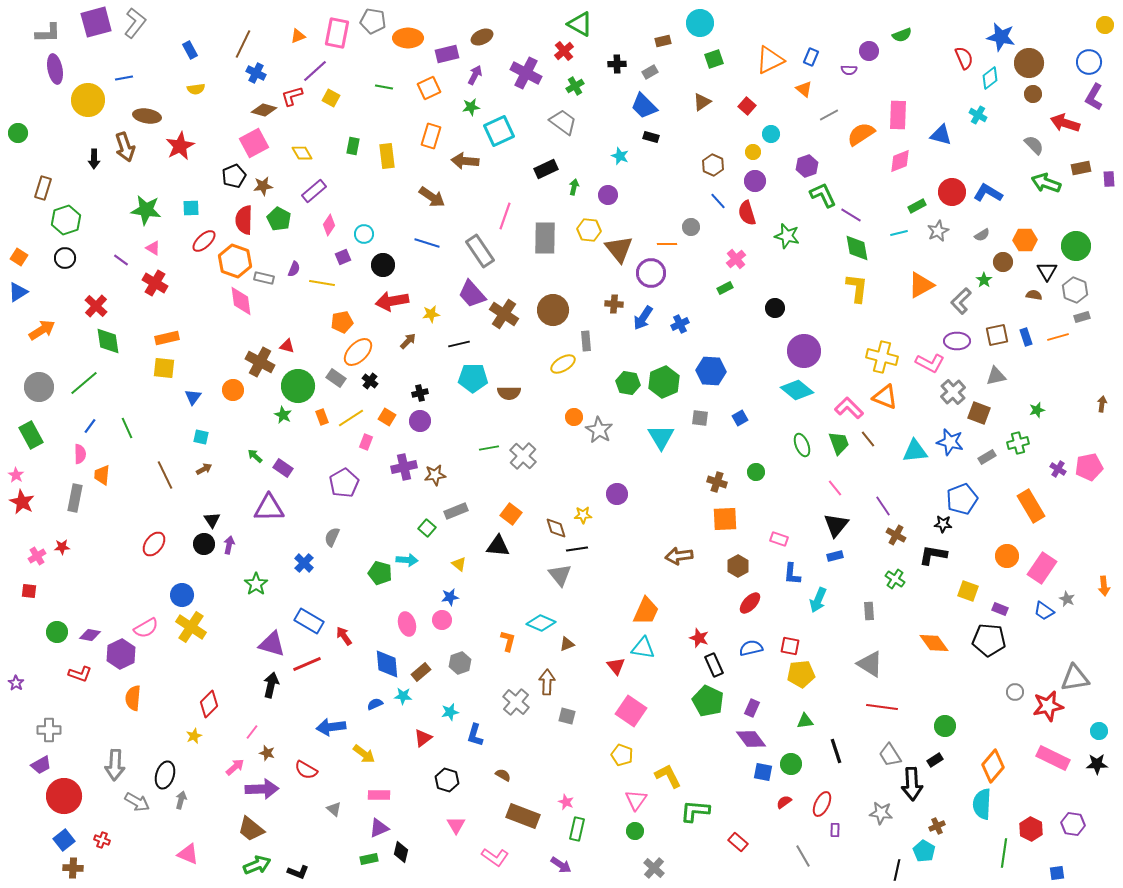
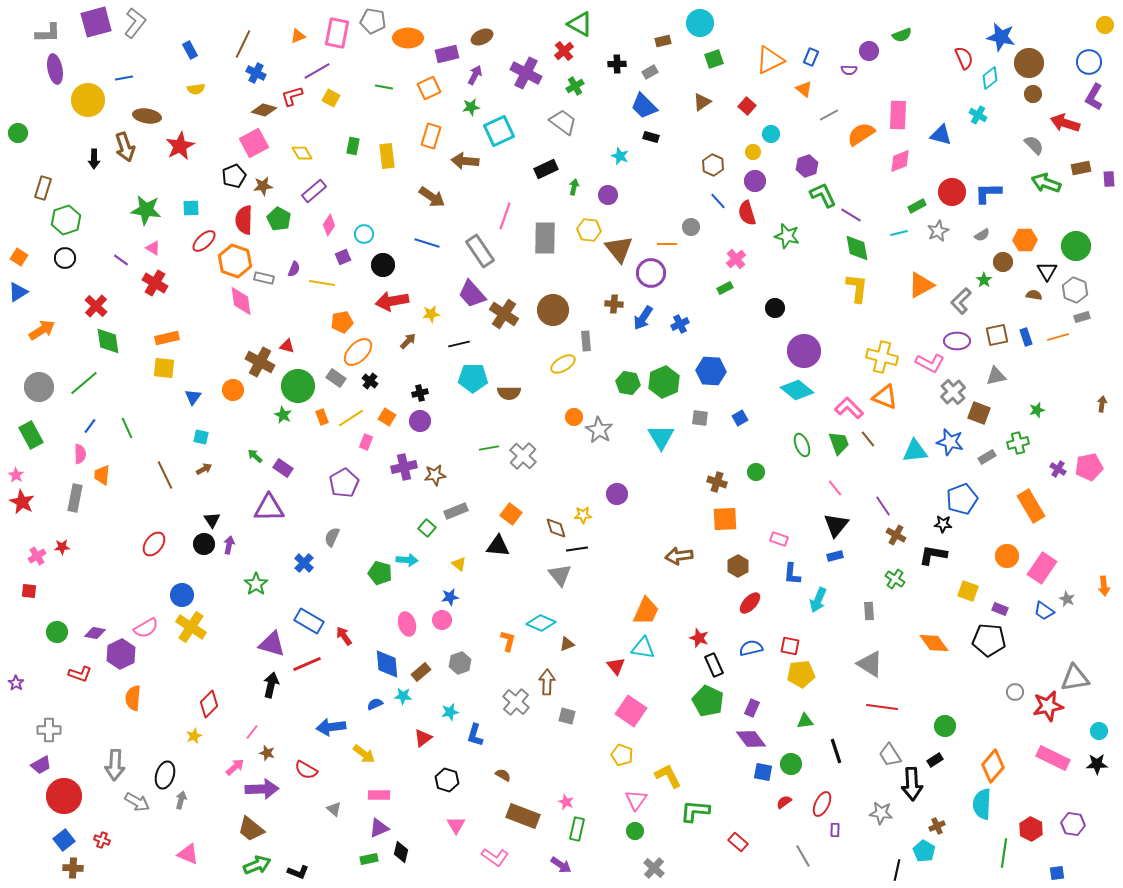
purple line at (315, 71): moved 2 px right; rotated 12 degrees clockwise
blue L-shape at (988, 193): rotated 32 degrees counterclockwise
purple diamond at (90, 635): moved 5 px right, 2 px up
